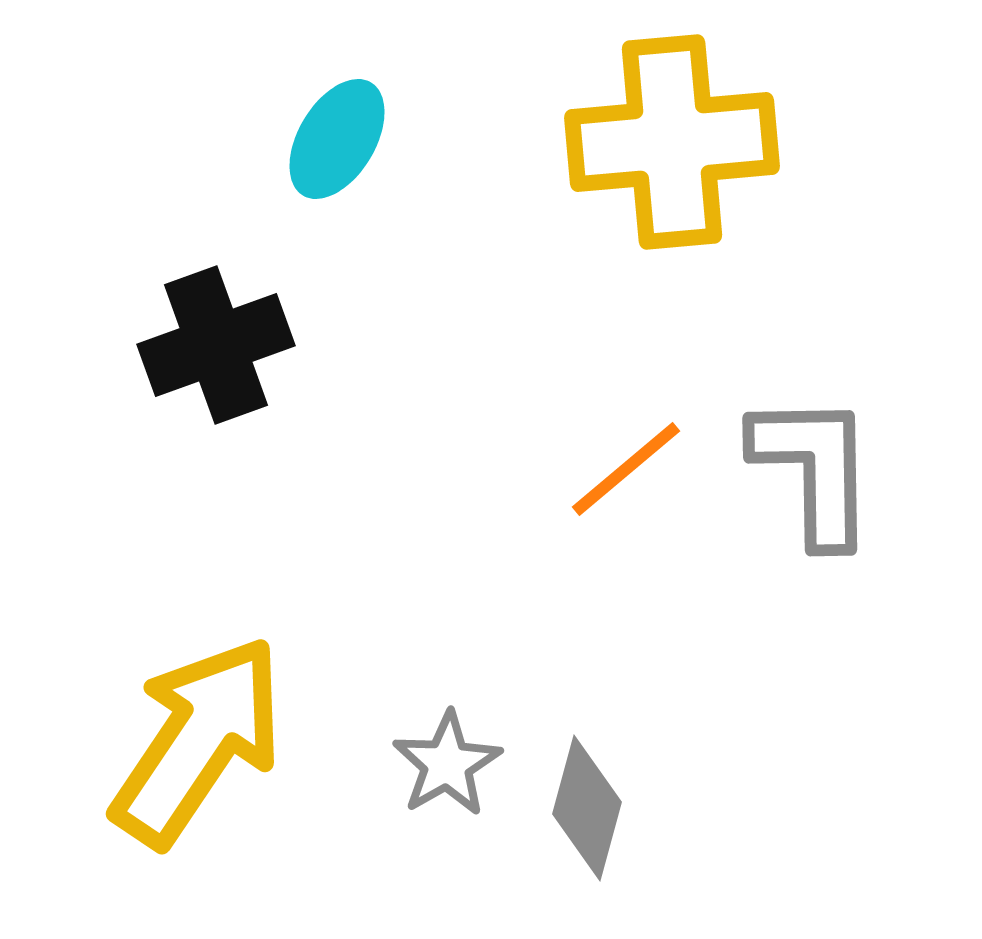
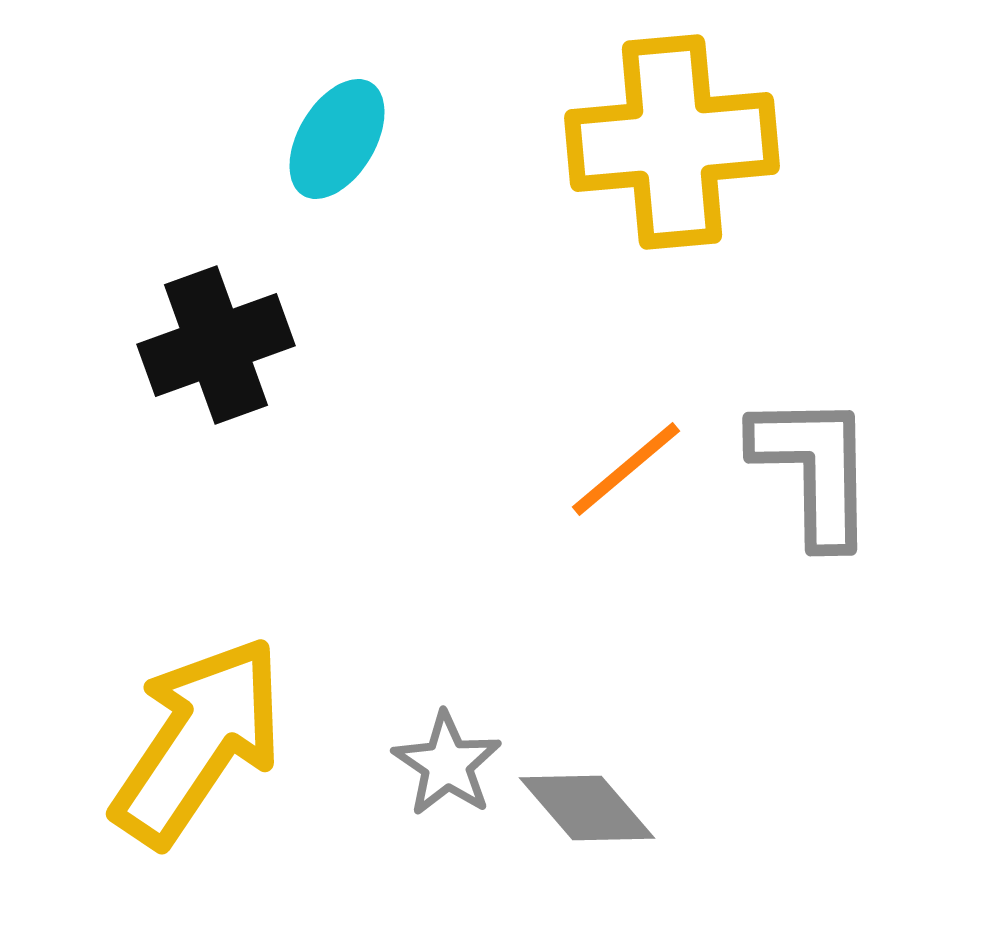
gray star: rotated 8 degrees counterclockwise
gray diamond: rotated 56 degrees counterclockwise
